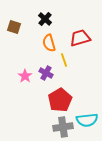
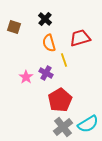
pink star: moved 1 px right, 1 px down
cyan semicircle: moved 1 px right, 4 px down; rotated 25 degrees counterclockwise
gray cross: rotated 30 degrees counterclockwise
